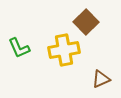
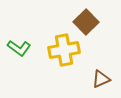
green L-shape: rotated 30 degrees counterclockwise
